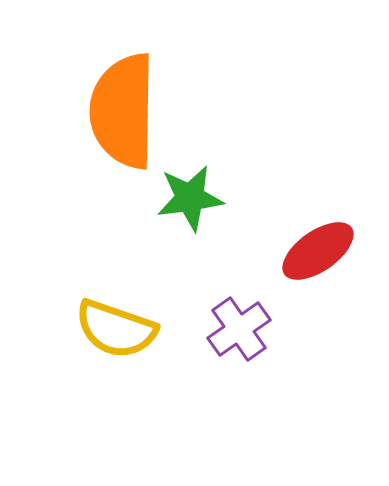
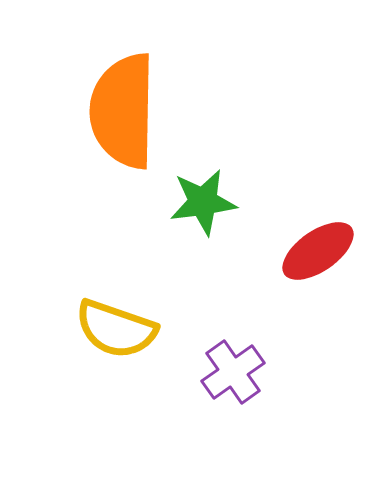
green star: moved 13 px right, 4 px down
purple cross: moved 6 px left, 43 px down
